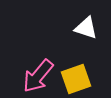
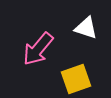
pink arrow: moved 27 px up
